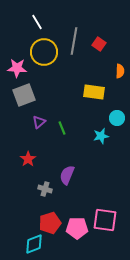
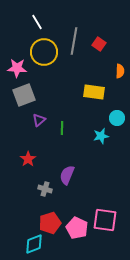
purple triangle: moved 2 px up
green line: rotated 24 degrees clockwise
pink pentagon: rotated 25 degrees clockwise
